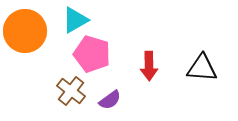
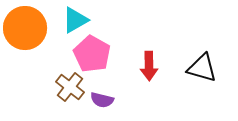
orange circle: moved 3 px up
pink pentagon: rotated 12 degrees clockwise
black triangle: rotated 12 degrees clockwise
brown cross: moved 1 px left, 4 px up
purple semicircle: moved 8 px left; rotated 50 degrees clockwise
